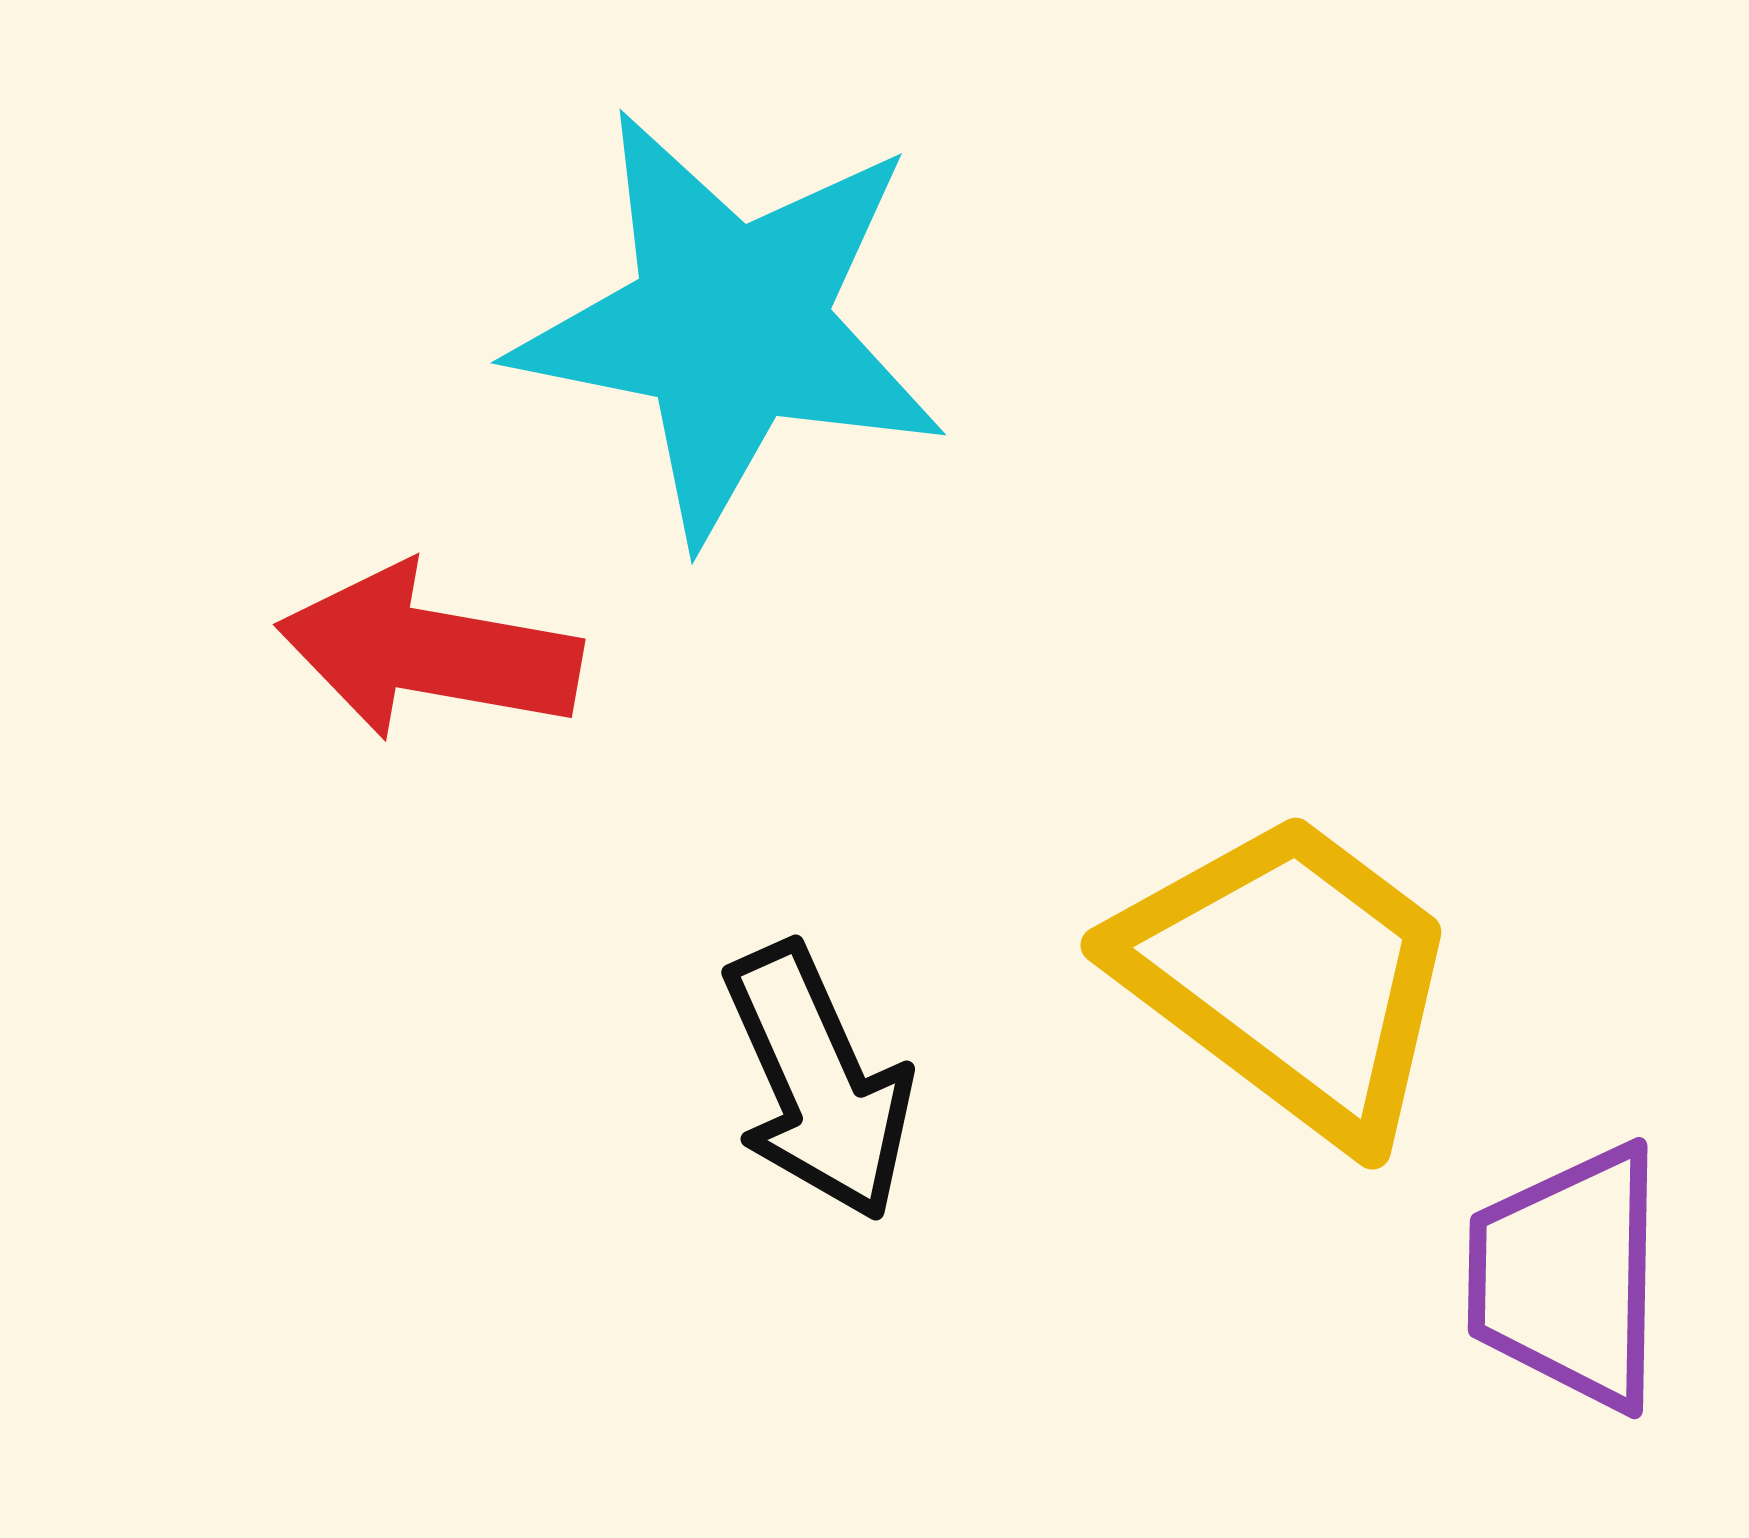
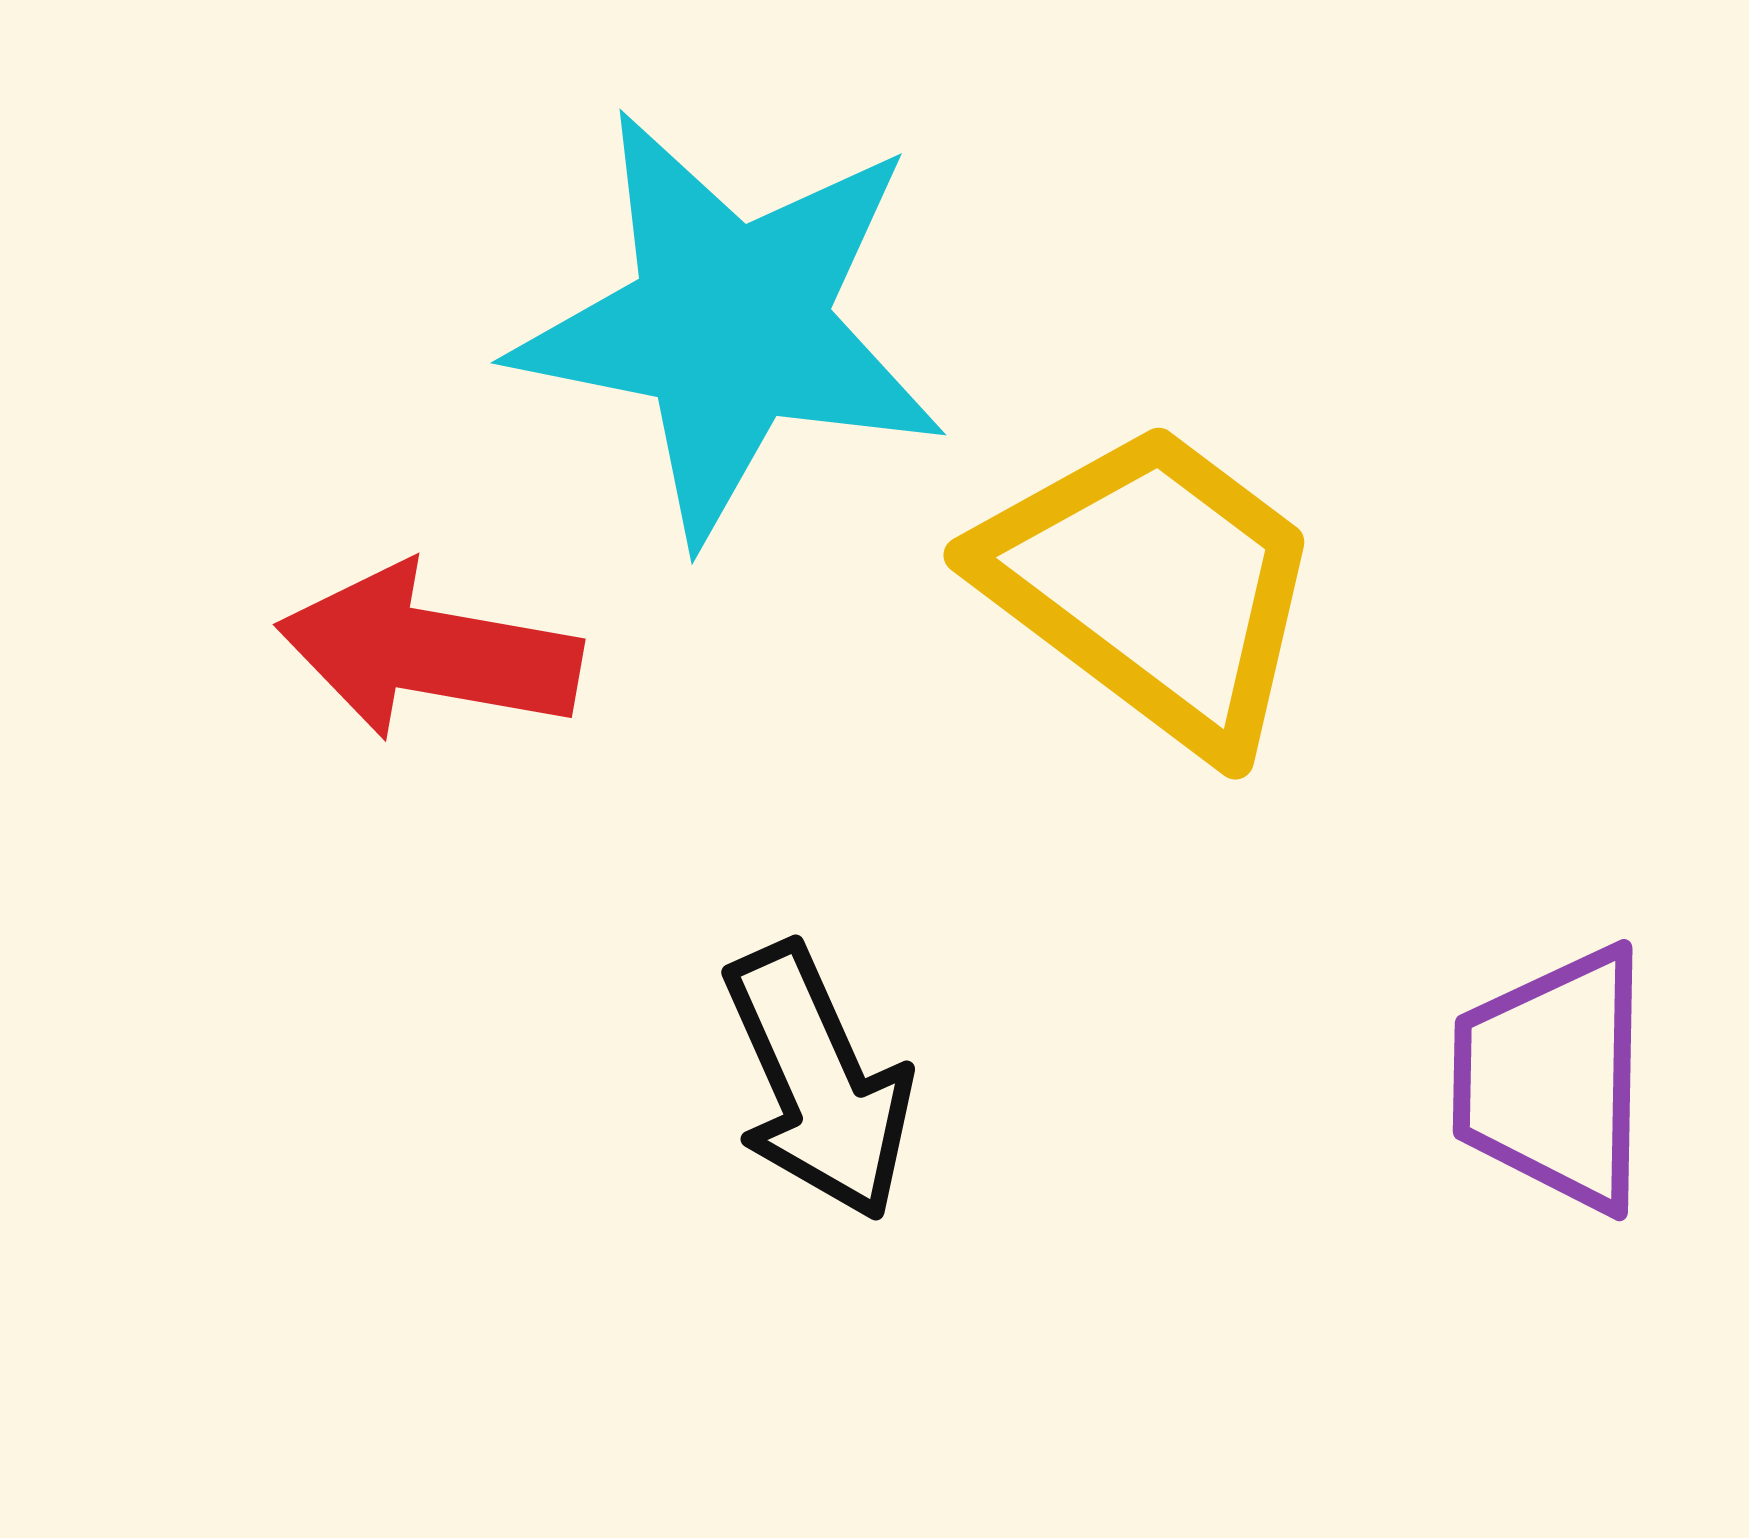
yellow trapezoid: moved 137 px left, 390 px up
purple trapezoid: moved 15 px left, 198 px up
